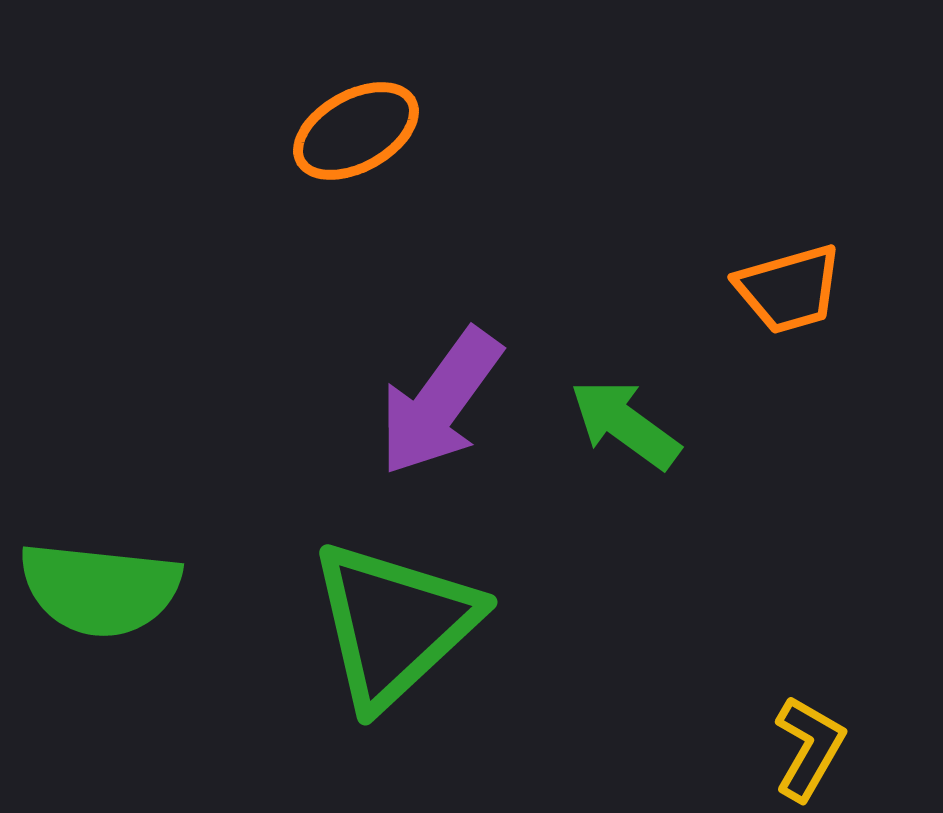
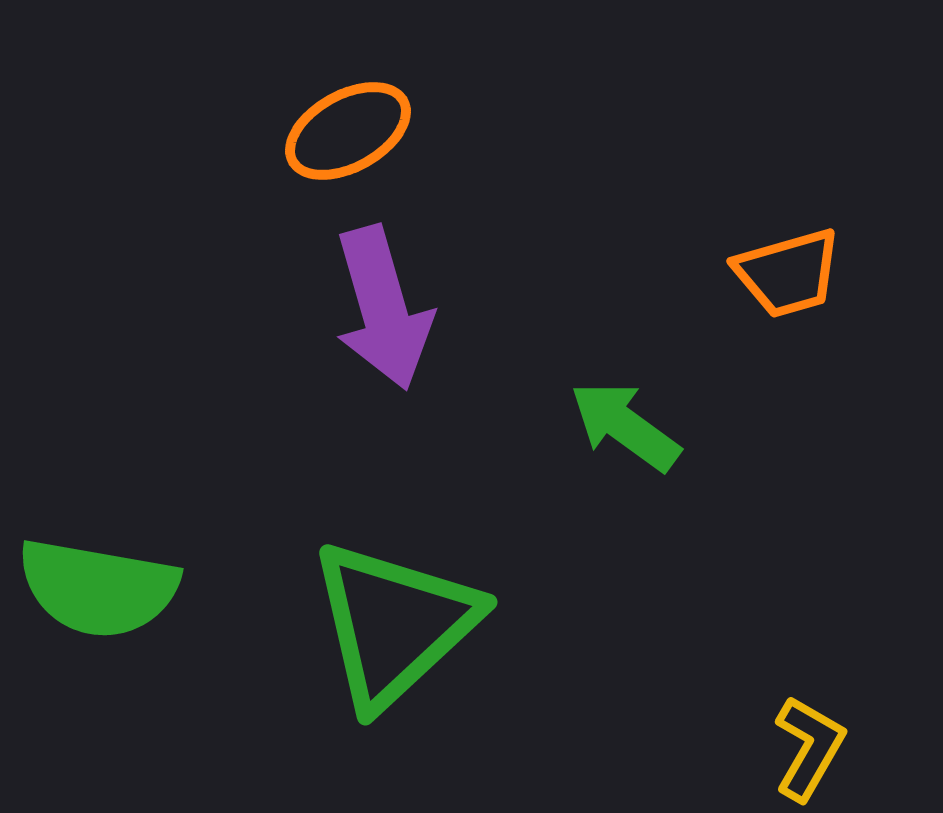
orange ellipse: moved 8 px left
orange trapezoid: moved 1 px left, 16 px up
purple arrow: moved 57 px left, 94 px up; rotated 52 degrees counterclockwise
green arrow: moved 2 px down
green semicircle: moved 2 px left, 1 px up; rotated 4 degrees clockwise
